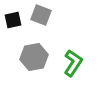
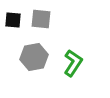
gray square: moved 4 px down; rotated 15 degrees counterclockwise
black square: rotated 18 degrees clockwise
